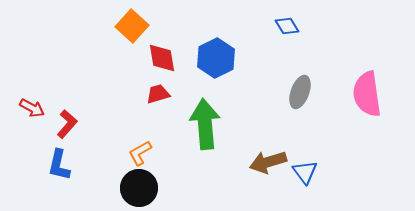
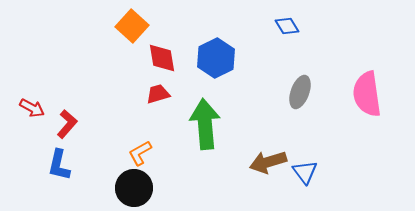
black circle: moved 5 px left
